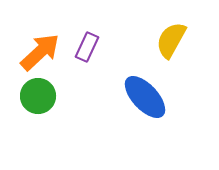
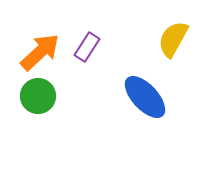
yellow semicircle: moved 2 px right, 1 px up
purple rectangle: rotated 8 degrees clockwise
